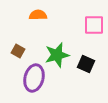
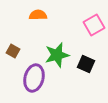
pink square: rotated 30 degrees counterclockwise
brown square: moved 5 px left
